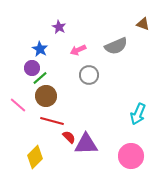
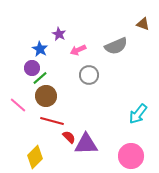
purple star: moved 7 px down
cyan arrow: rotated 15 degrees clockwise
